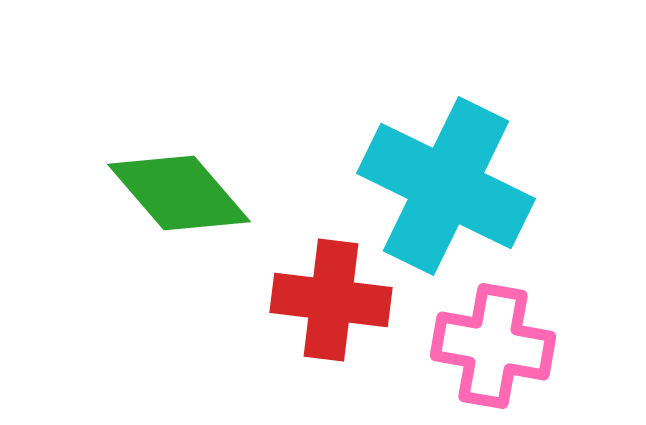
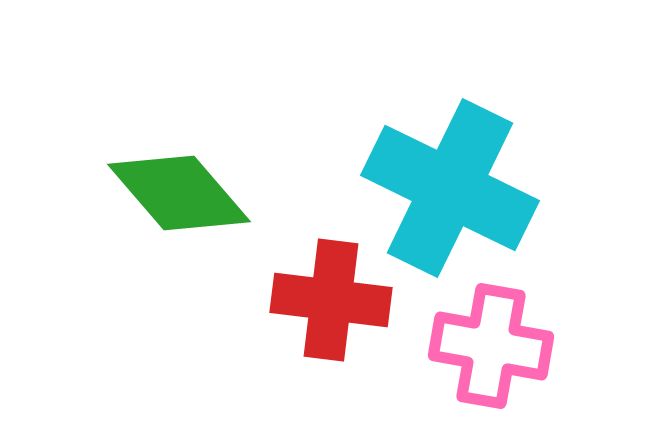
cyan cross: moved 4 px right, 2 px down
pink cross: moved 2 px left
